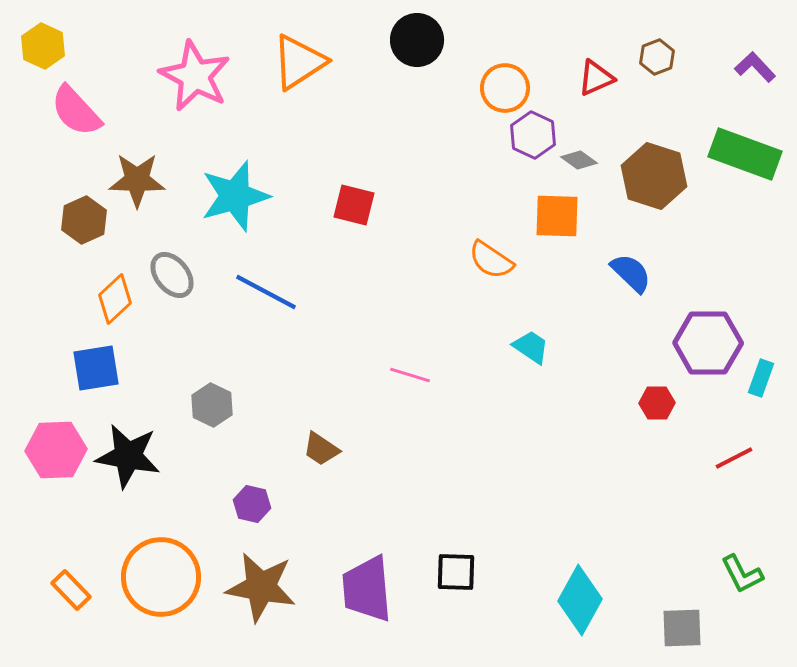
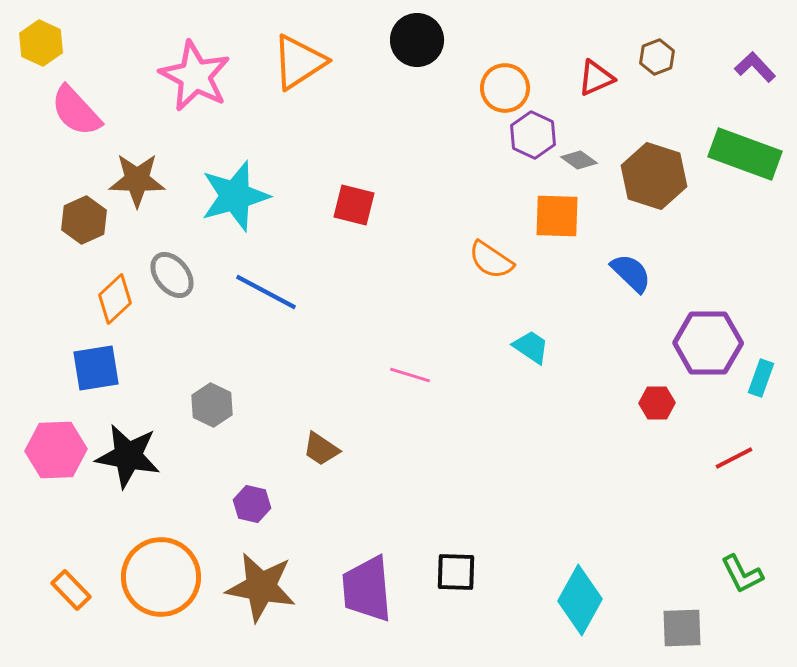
yellow hexagon at (43, 46): moved 2 px left, 3 px up
